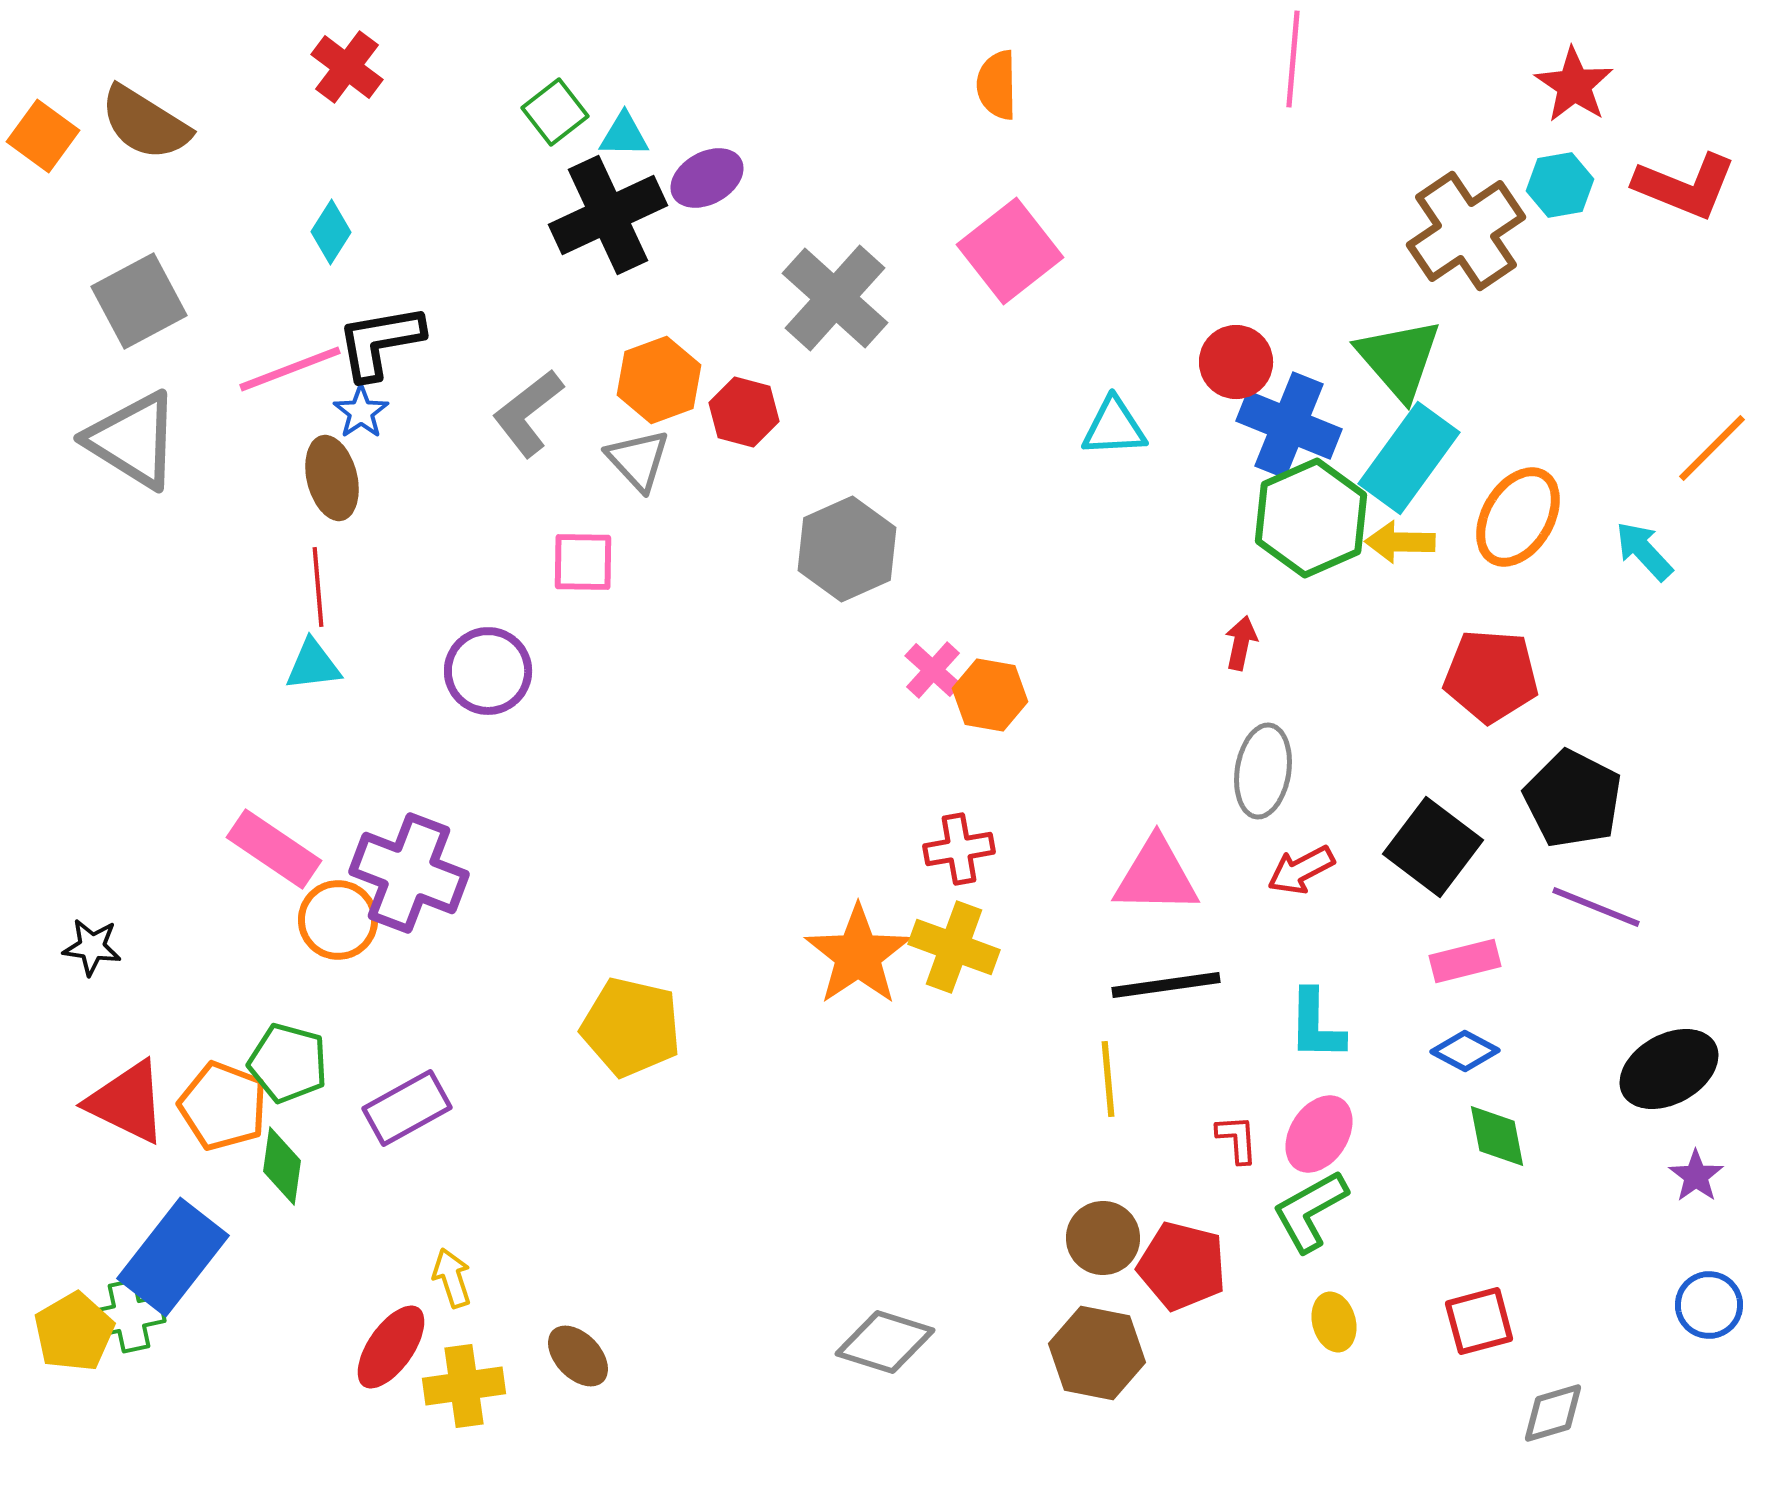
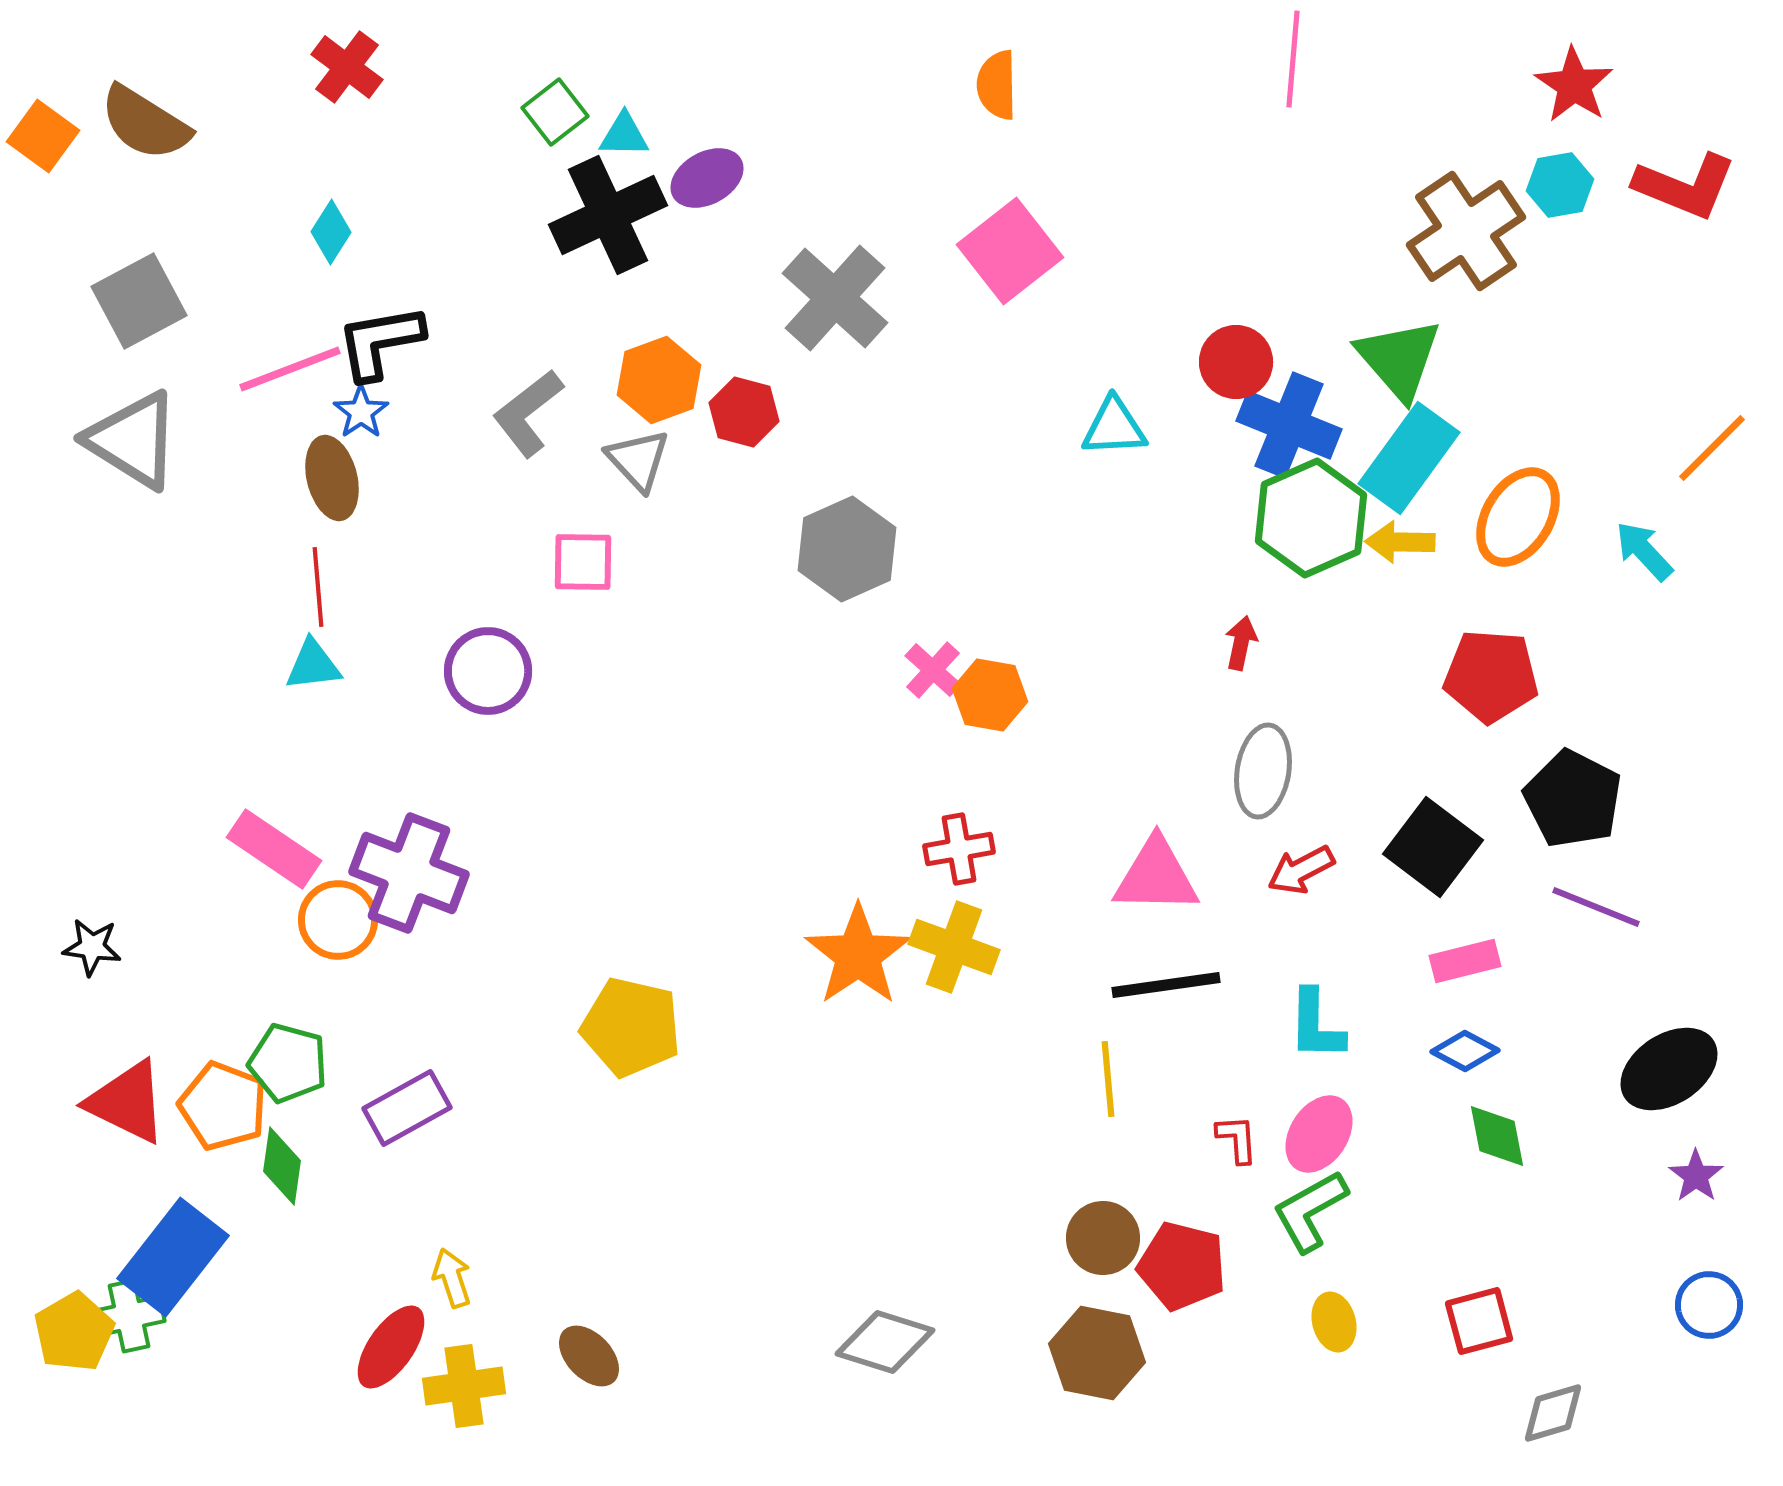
black ellipse at (1669, 1069): rotated 4 degrees counterclockwise
brown ellipse at (578, 1356): moved 11 px right
